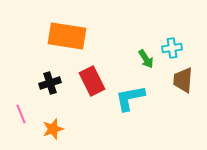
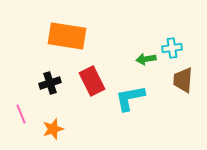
green arrow: rotated 114 degrees clockwise
